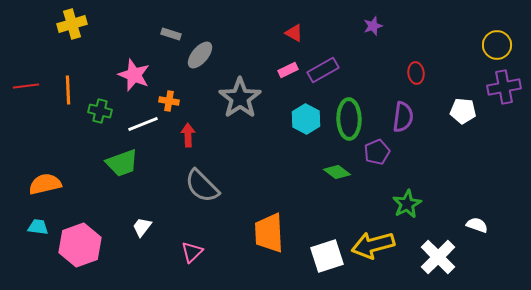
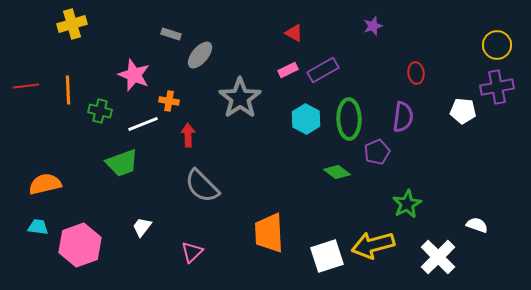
purple cross: moved 7 px left
